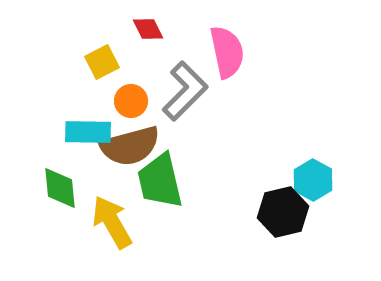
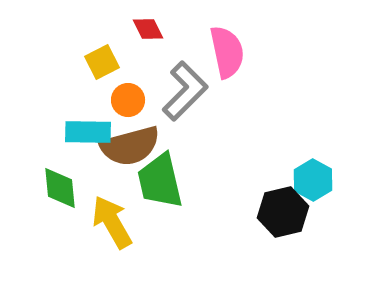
orange circle: moved 3 px left, 1 px up
